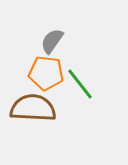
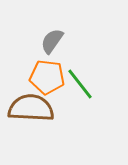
orange pentagon: moved 1 px right, 4 px down
brown semicircle: moved 2 px left
